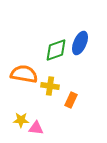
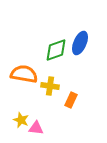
yellow star: rotated 21 degrees clockwise
